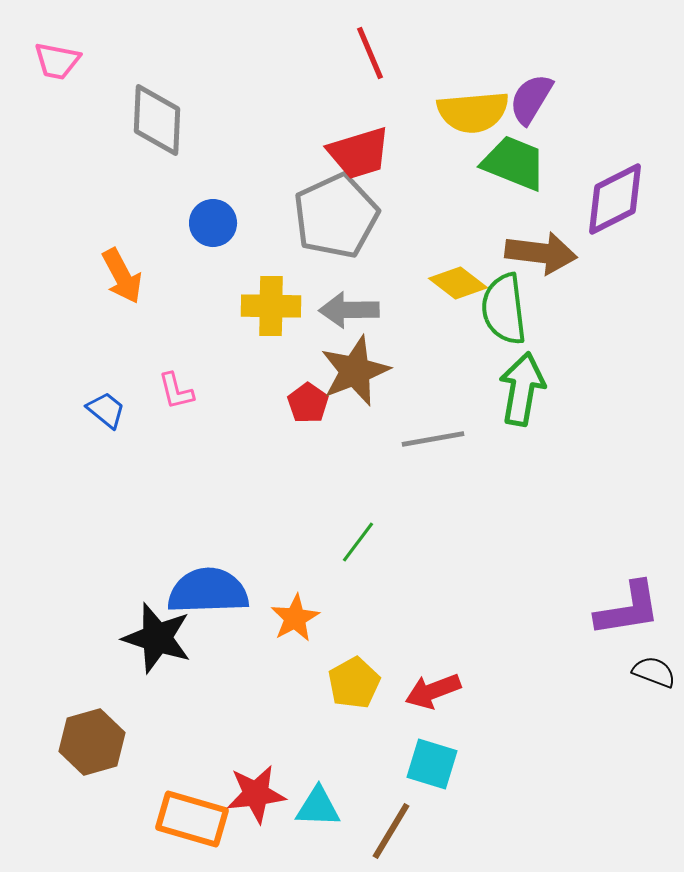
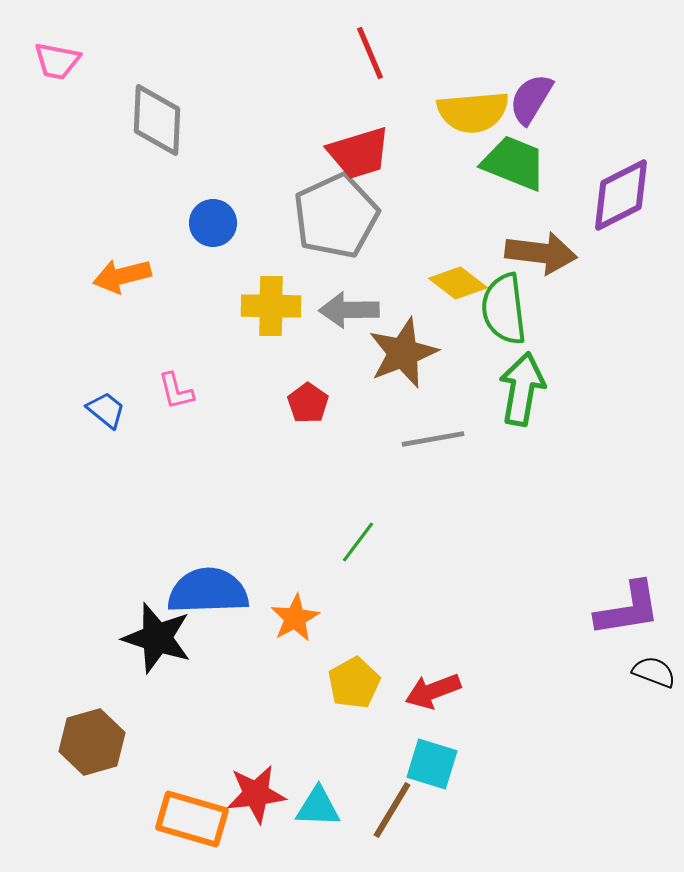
purple diamond: moved 6 px right, 4 px up
orange arrow: rotated 104 degrees clockwise
brown star: moved 48 px right, 18 px up
brown line: moved 1 px right, 21 px up
